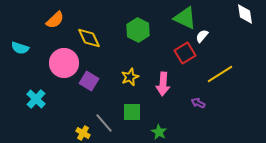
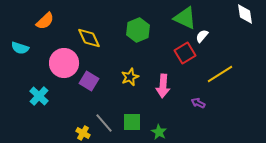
orange semicircle: moved 10 px left, 1 px down
green hexagon: rotated 10 degrees clockwise
pink arrow: moved 2 px down
cyan cross: moved 3 px right, 3 px up
green square: moved 10 px down
